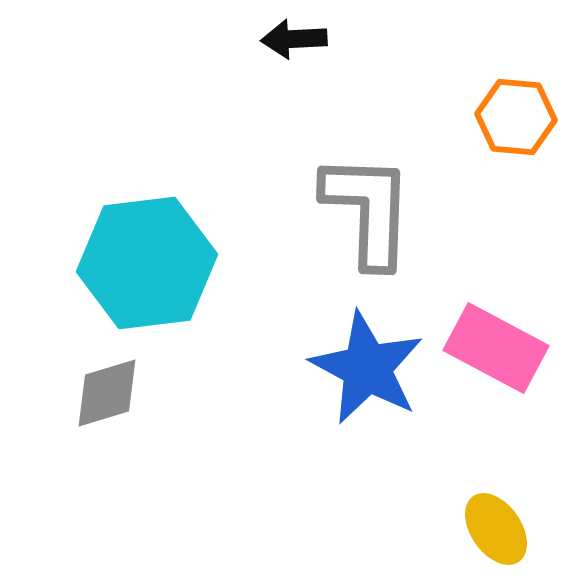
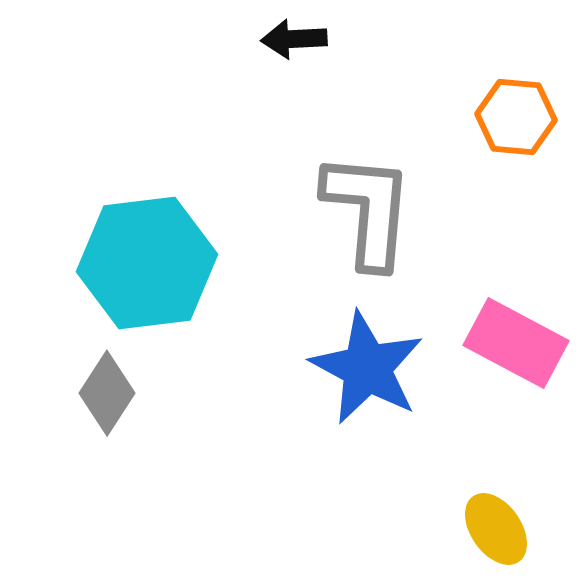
gray L-shape: rotated 3 degrees clockwise
pink rectangle: moved 20 px right, 5 px up
gray diamond: rotated 40 degrees counterclockwise
